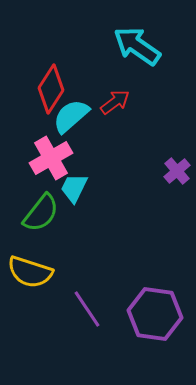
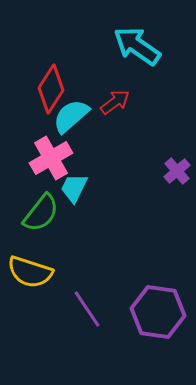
purple hexagon: moved 3 px right, 2 px up
